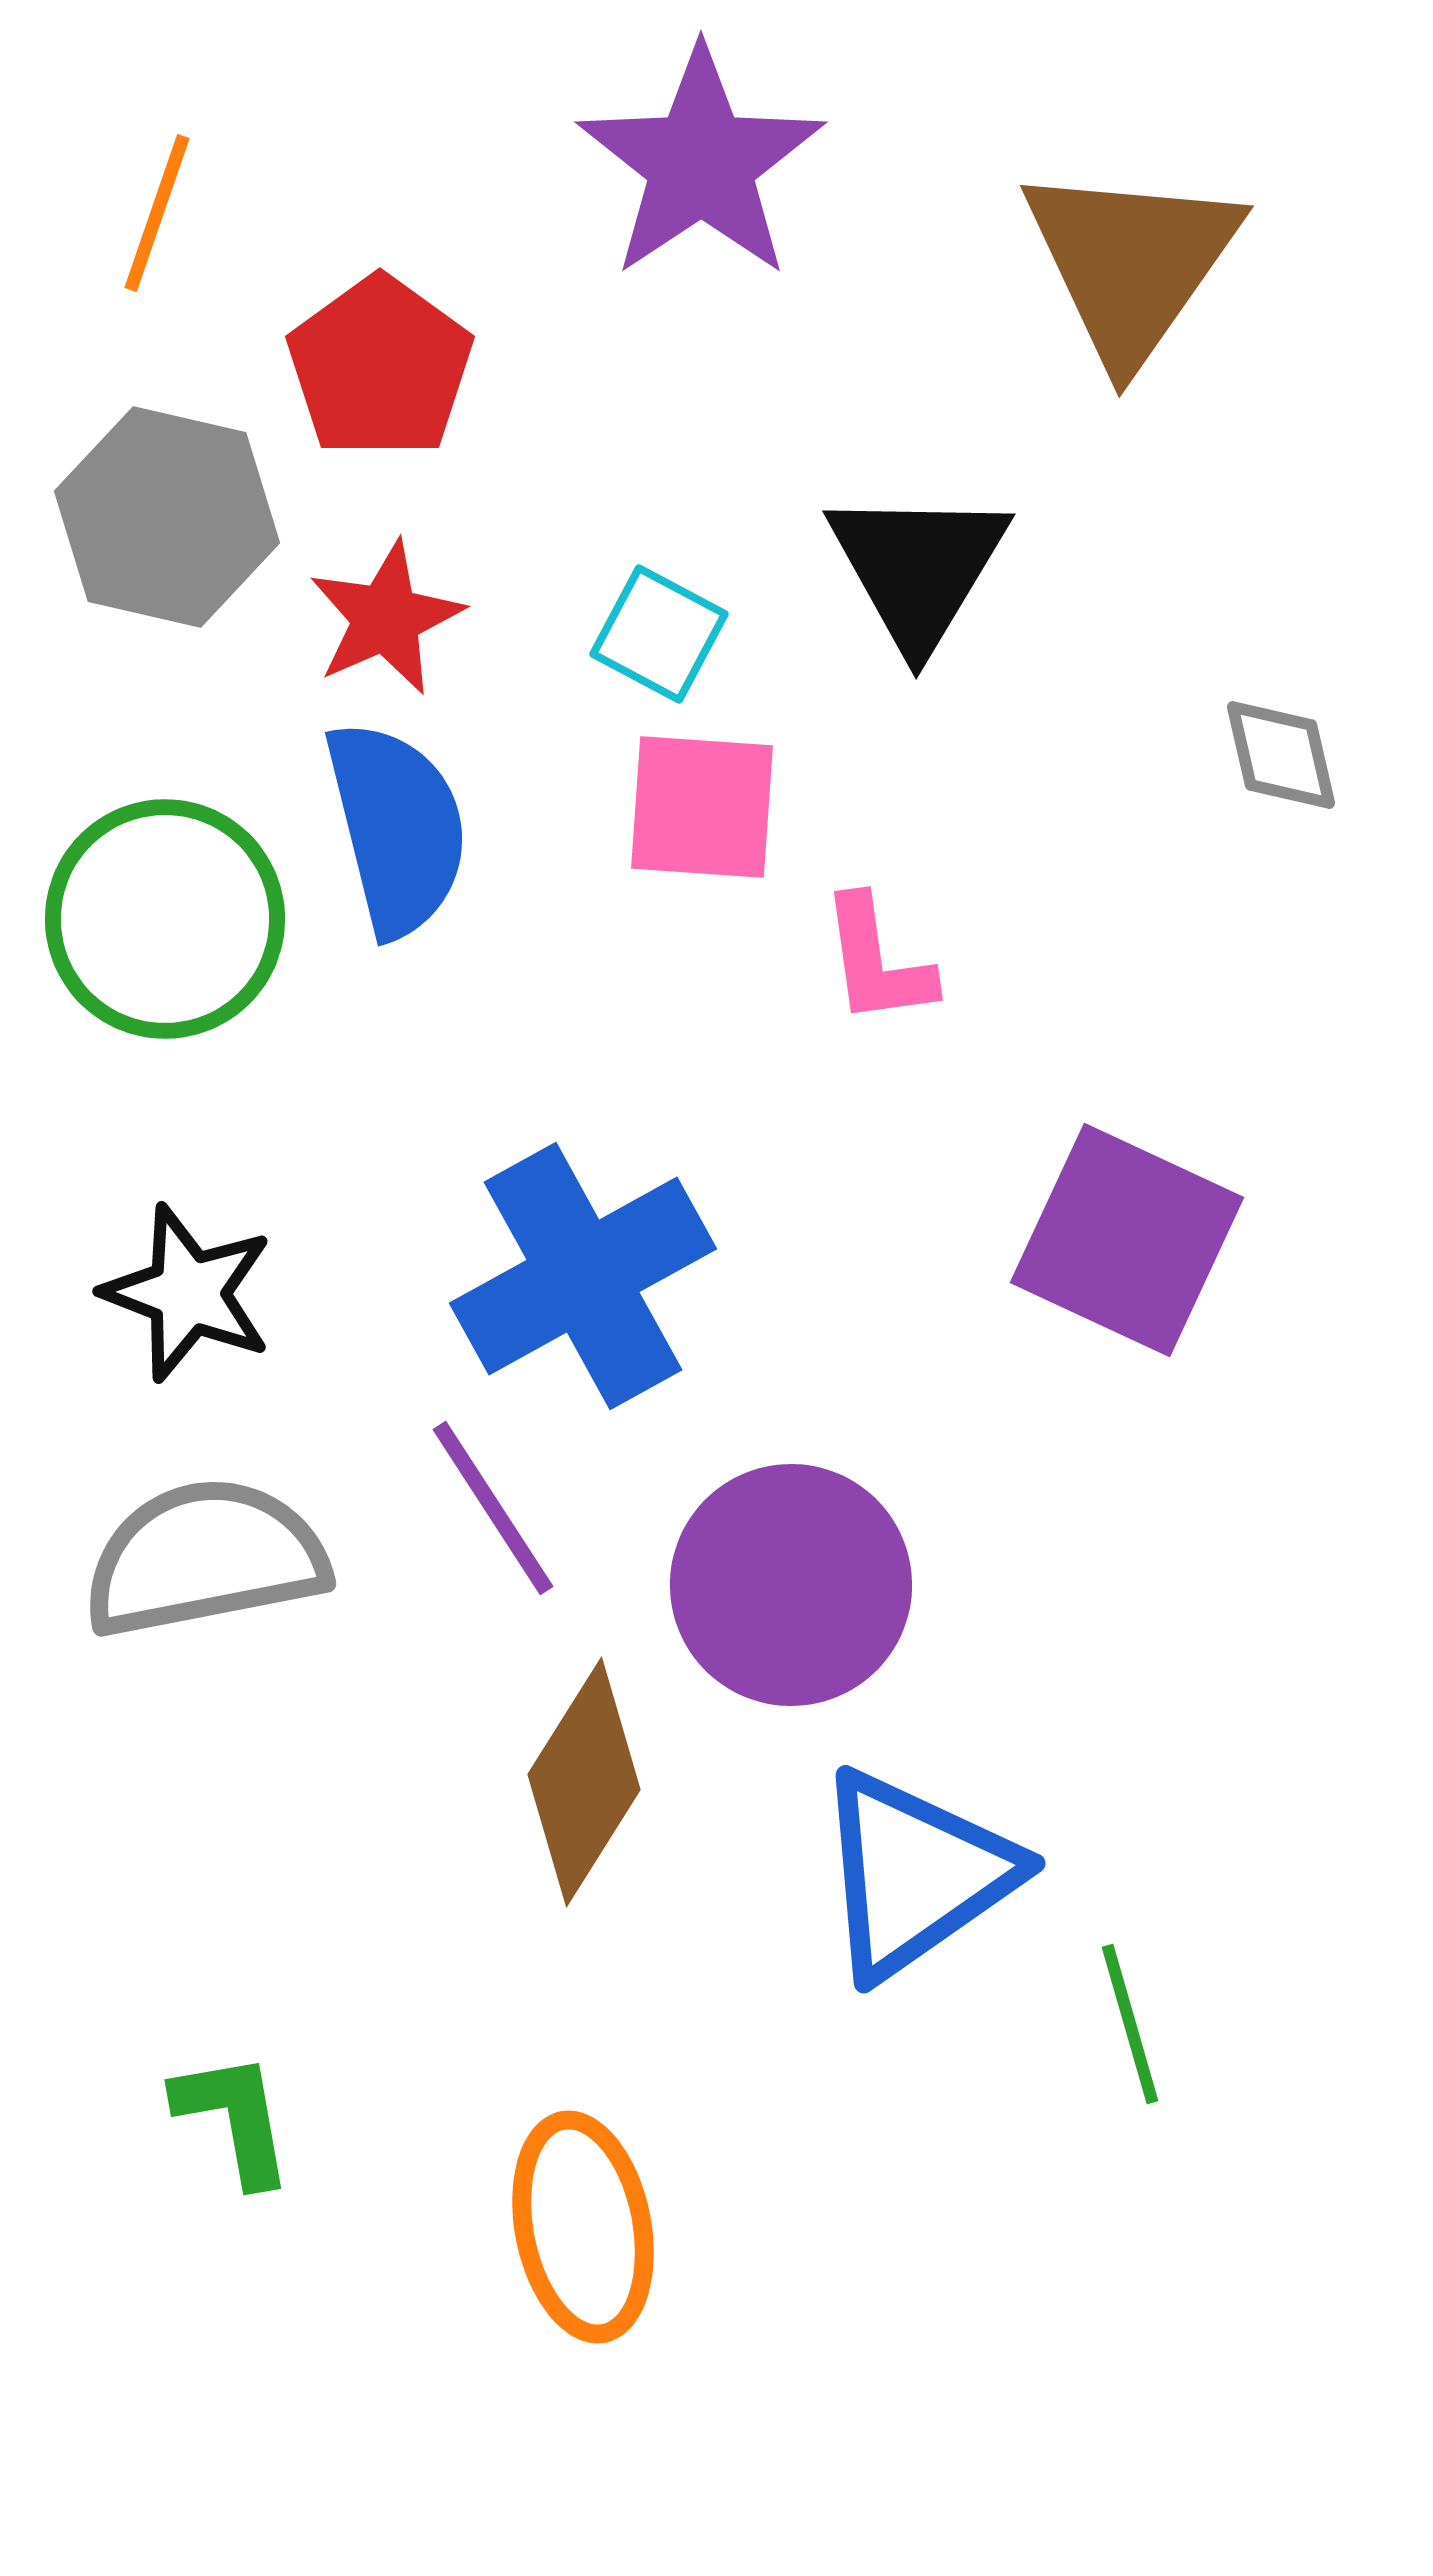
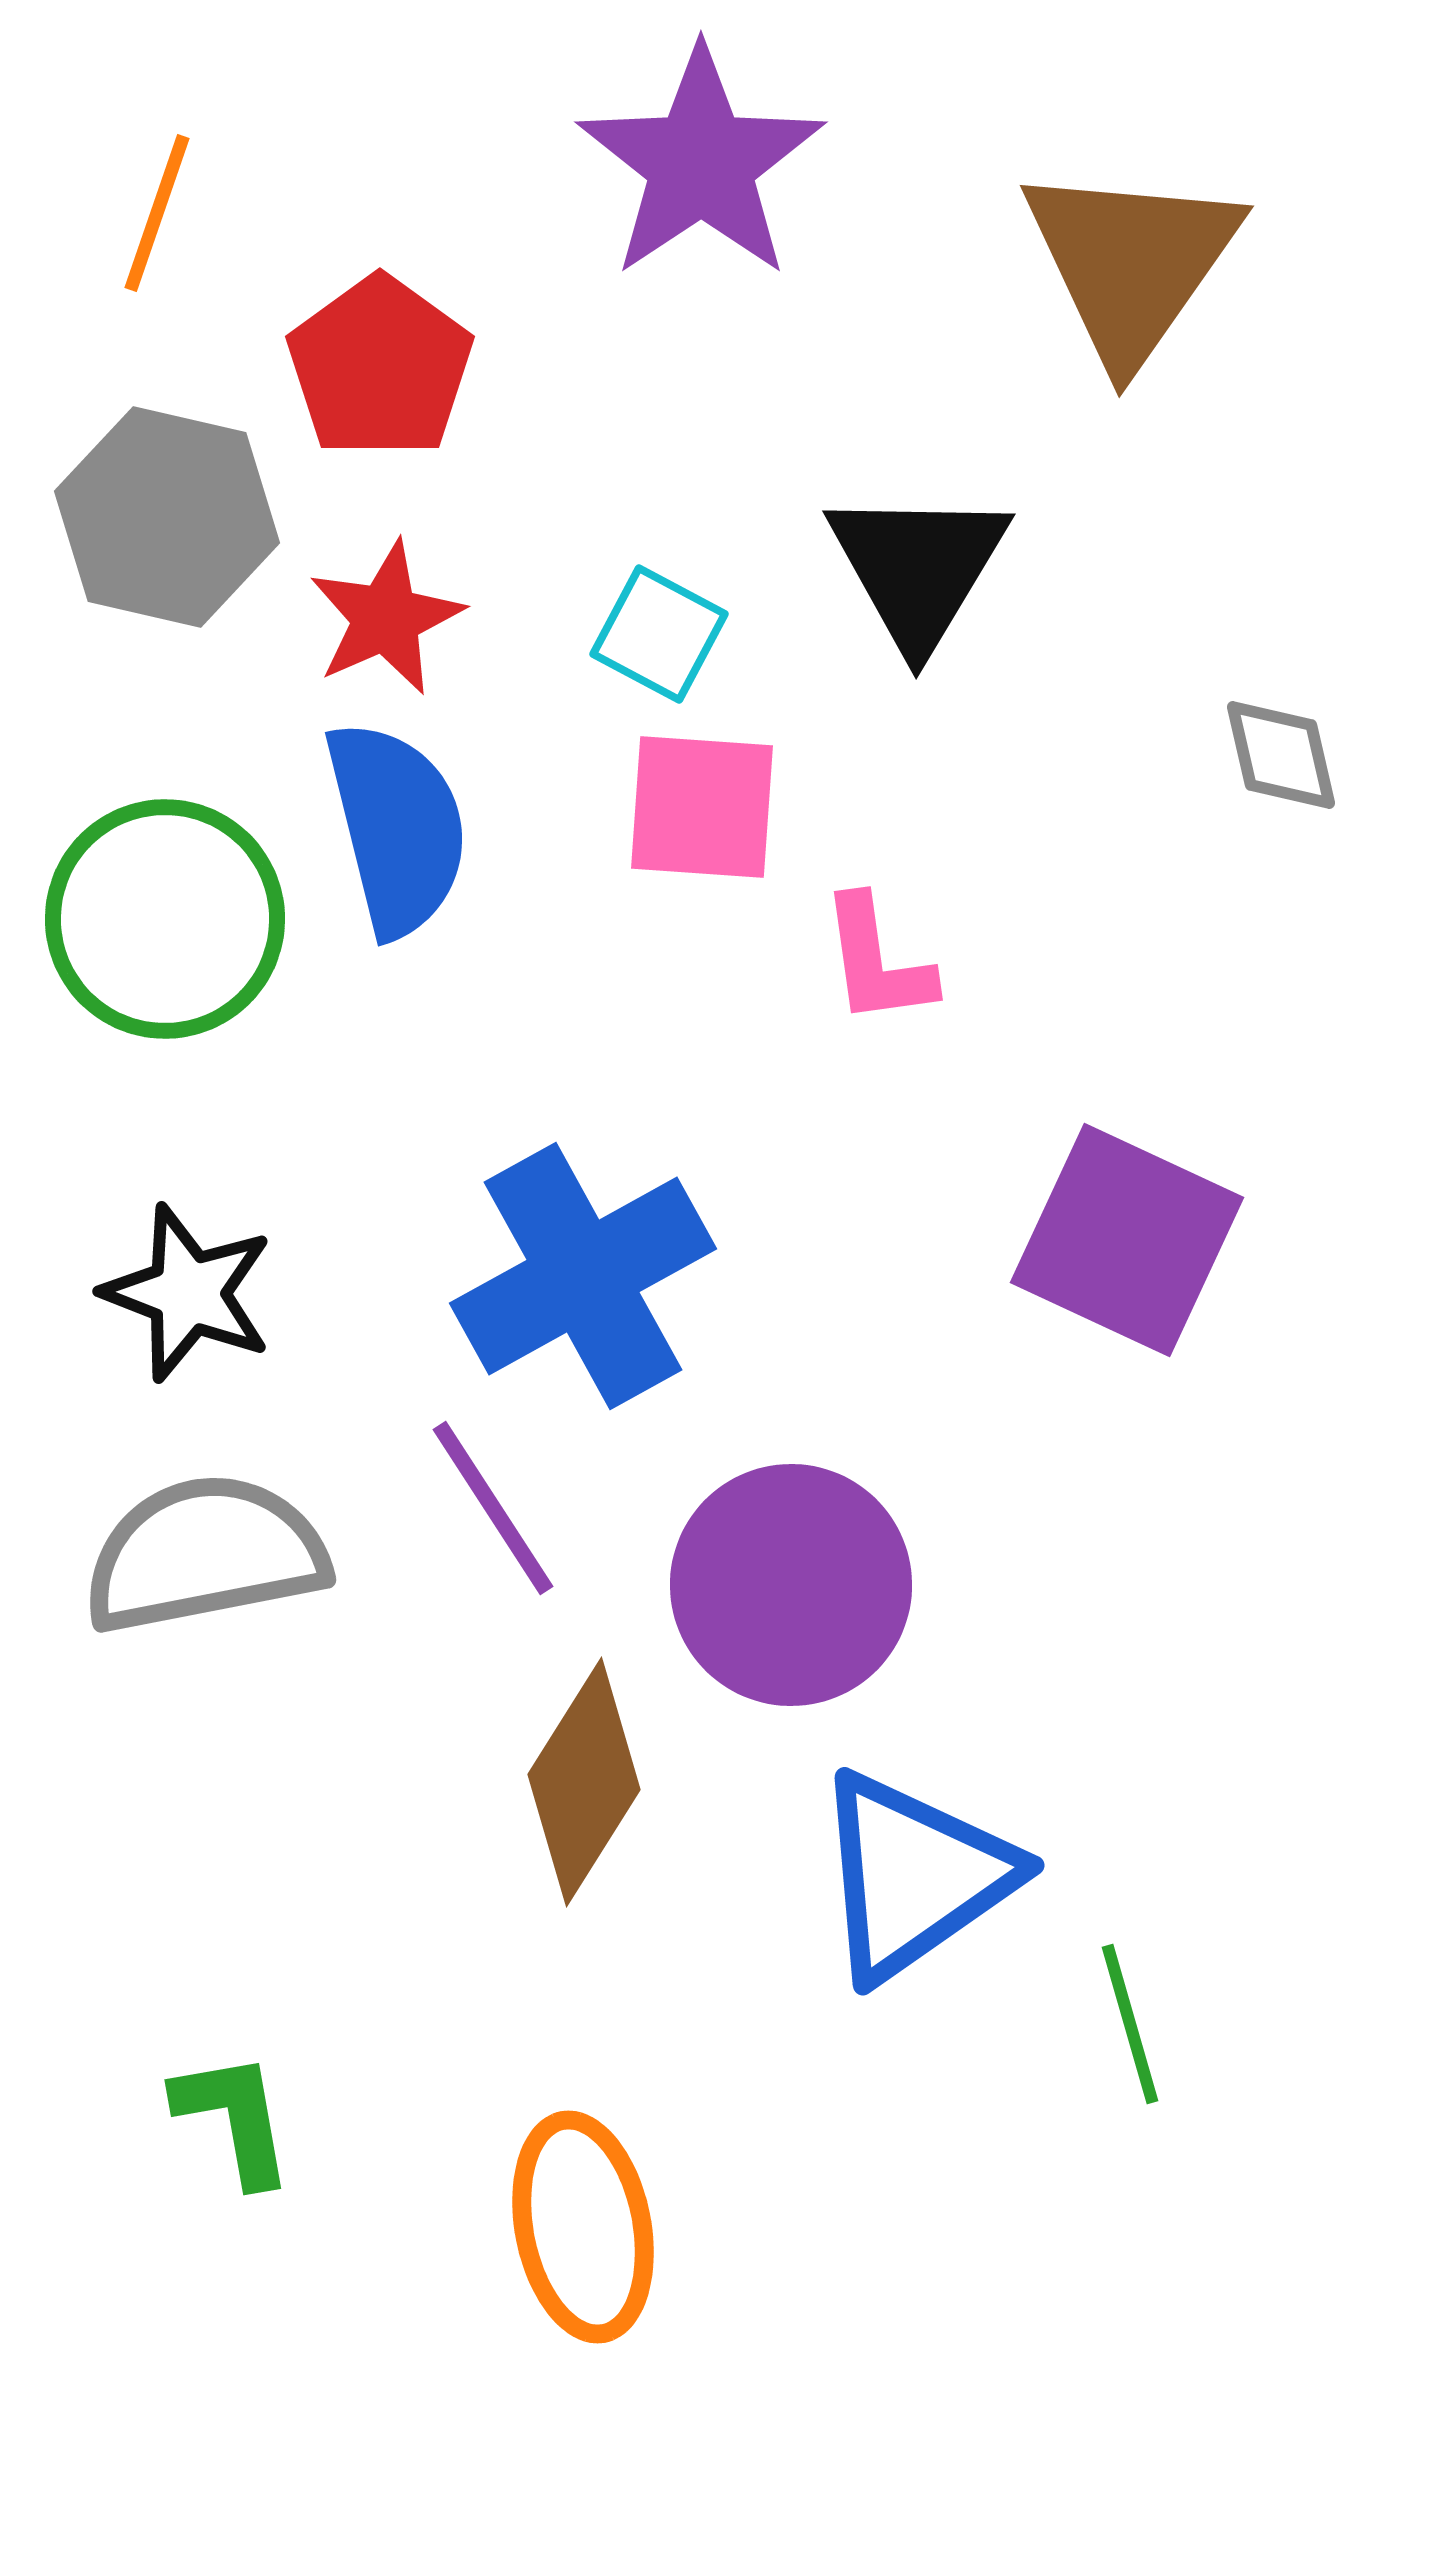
gray semicircle: moved 4 px up
blue triangle: moved 1 px left, 2 px down
